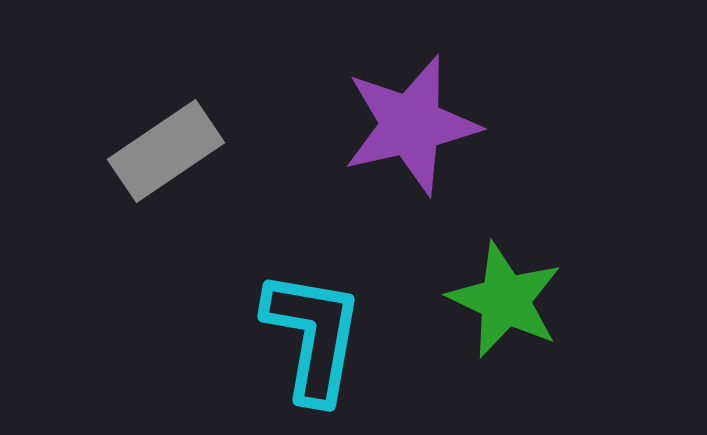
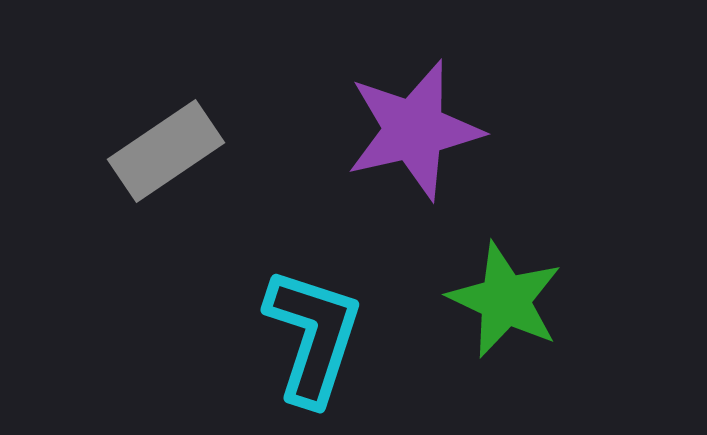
purple star: moved 3 px right, 5 px down
cyan L-shape: rotated 8 degrees clockwise
